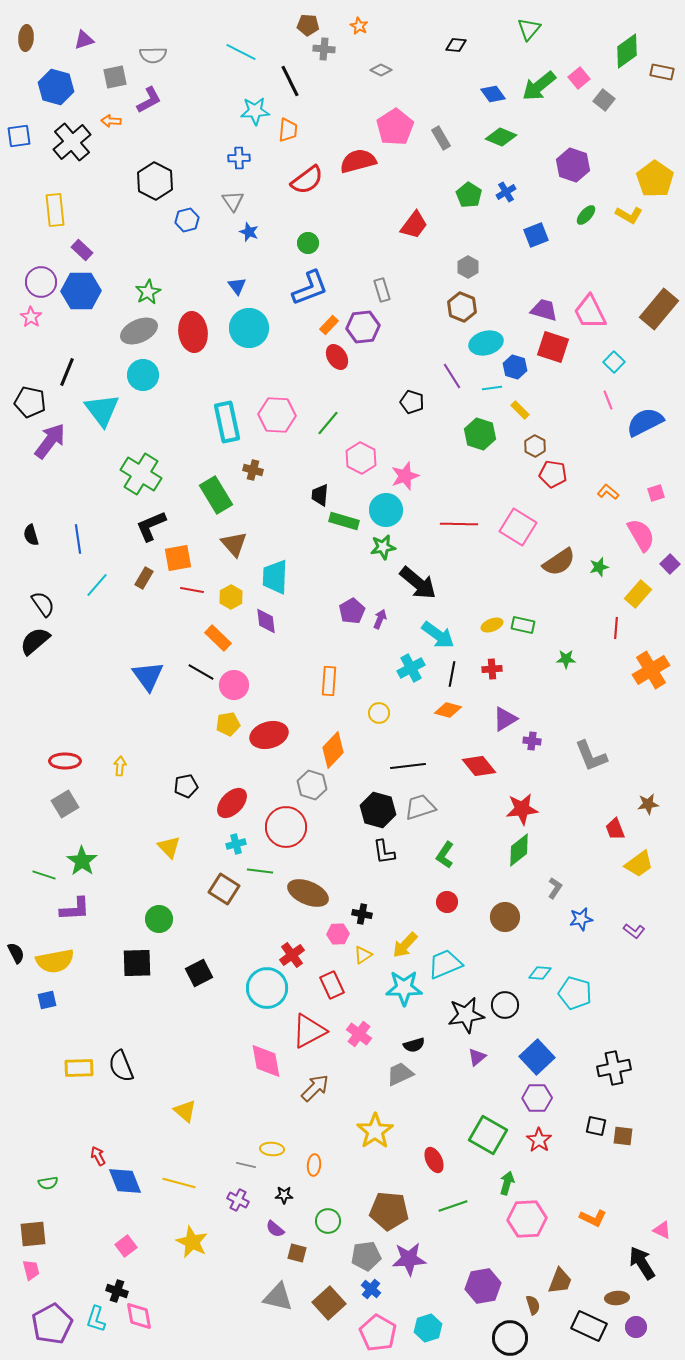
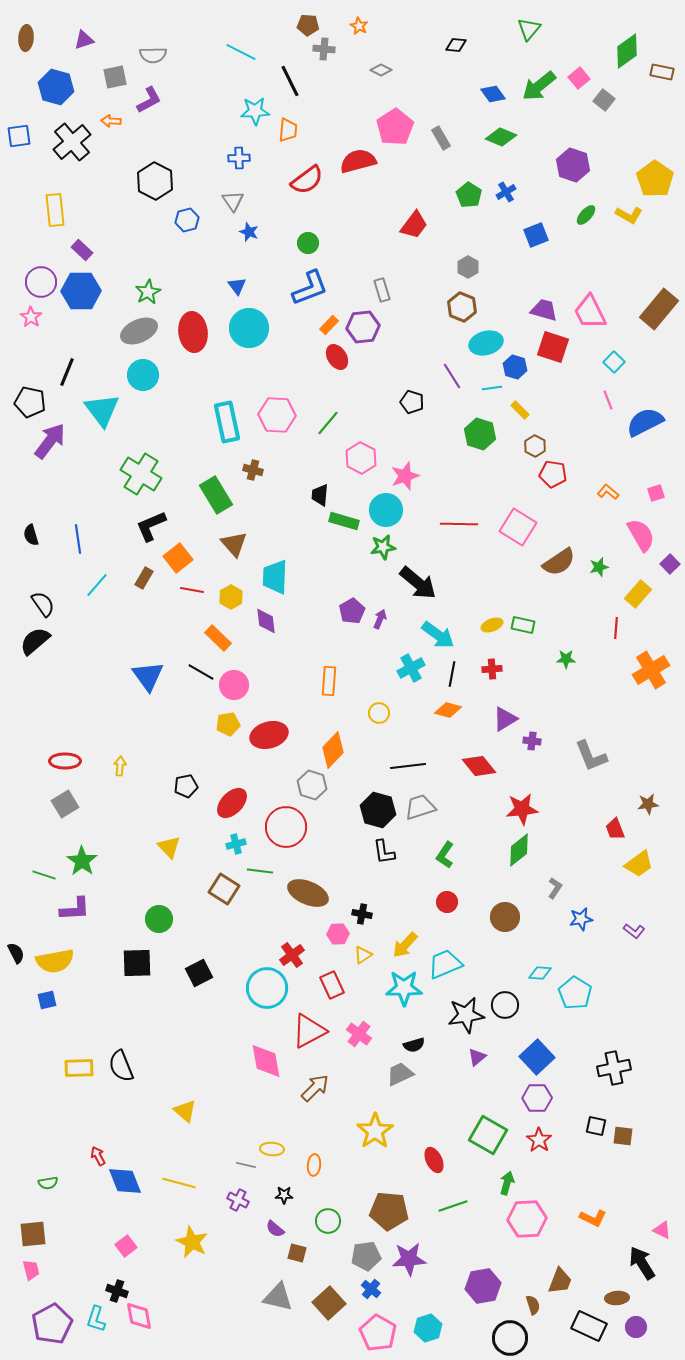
orange square at (178, 558): rotated 28 degrees counterclockwise
cyan pentagon at (575, 993): rotated 16 degrees clockwise
